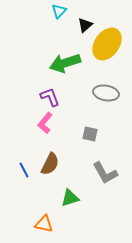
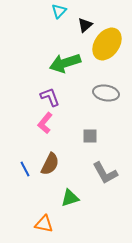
gray square: moved 2 px down; rotated 14 degrees counterclockwise
blue line: moved 1 px right, 1 px up
